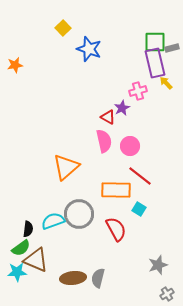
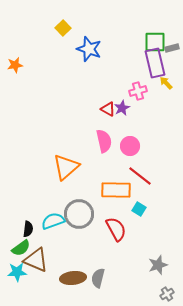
red triangle: moved 8 px up
